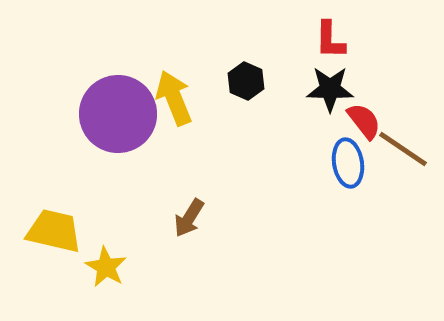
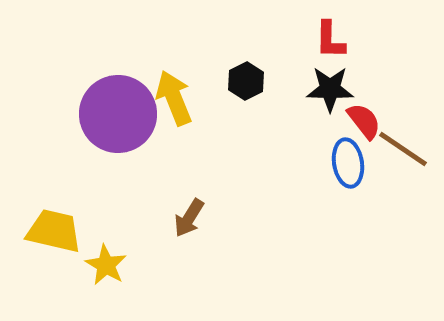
black hexagon: rotated 9 degrees clockwise
yellow star: moved 2 px up
